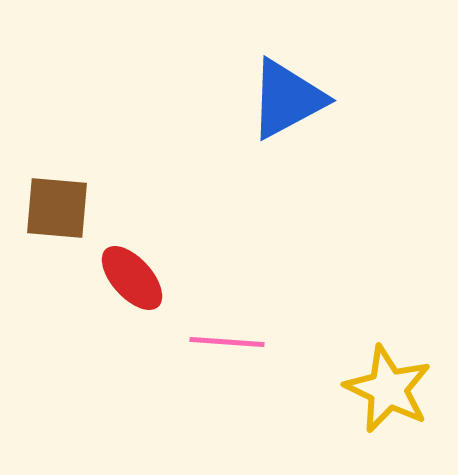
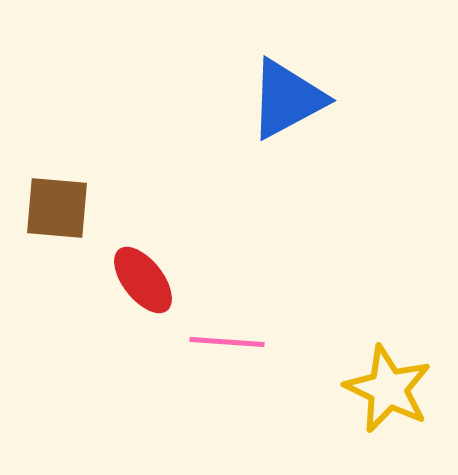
red ellipse: moved 11 px right, 2 px down; rotated 4 degrees clockwise
